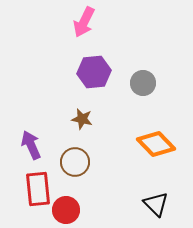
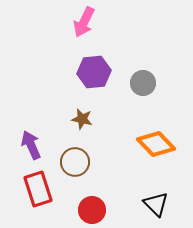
red rectangle: rotated 12 degrees counterclockwise
red circle: moved 26 px right
